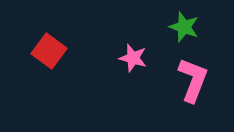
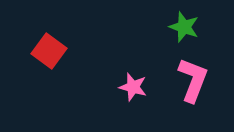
pink star: moved 29 px down
